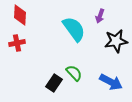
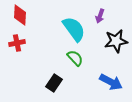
green semicircle: moved 1 px right, 15 px up
